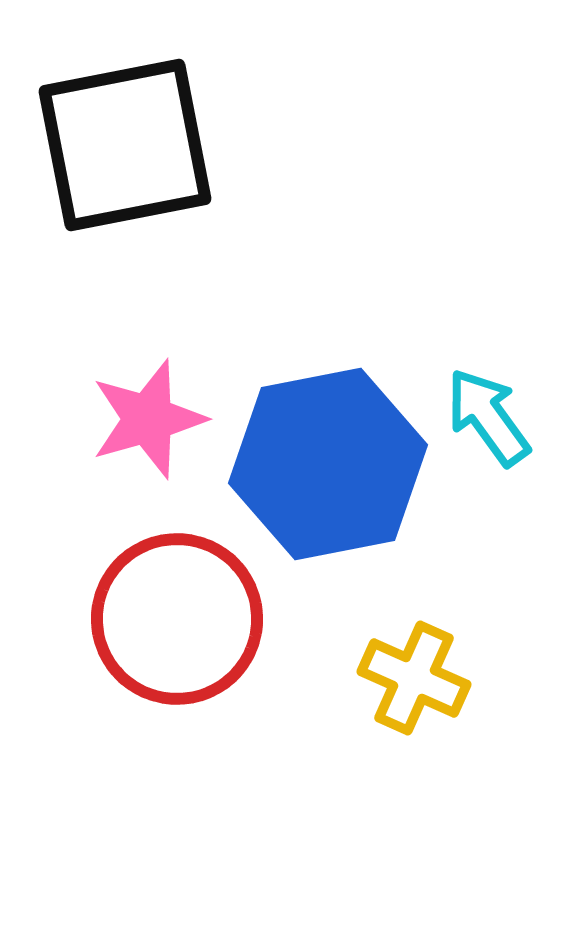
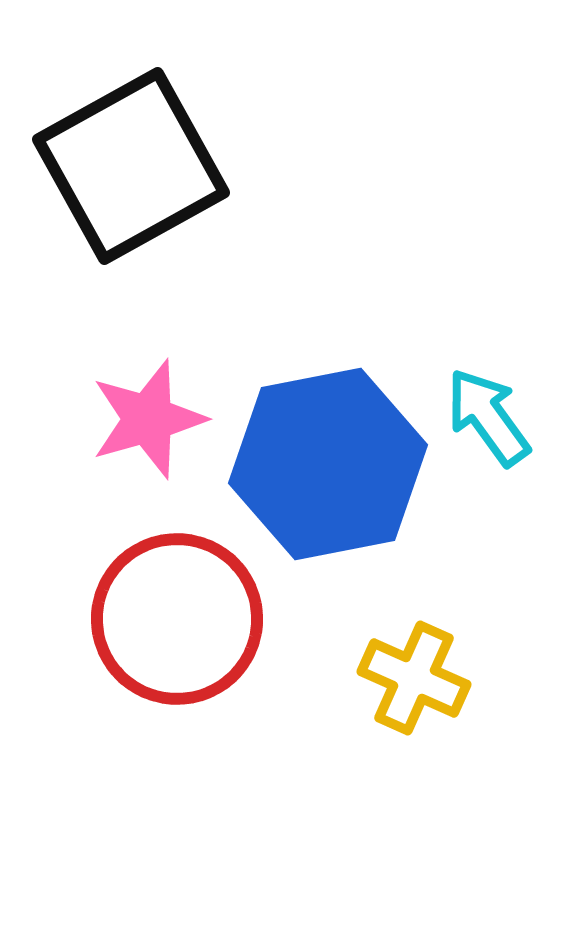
black square: moved 6 px right, 21 px down; rotated 18 degrees counterclockwise
